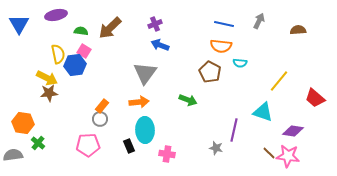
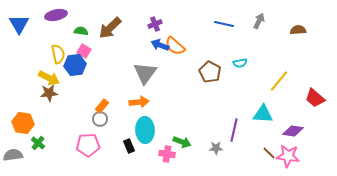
orange semicircle: moved 46 px left; rotated 35 degrees clockwise
cyan semicircle: rotated 16 degrees counterclockwise
yellow arrow: moved 2 px right
green arrow: moved 6 px left, 42 px down
cyan triangle: moved 2 px down; rotated 15 degrees counterclockwise
gray star: rotated 16 degrees counterclockwise
